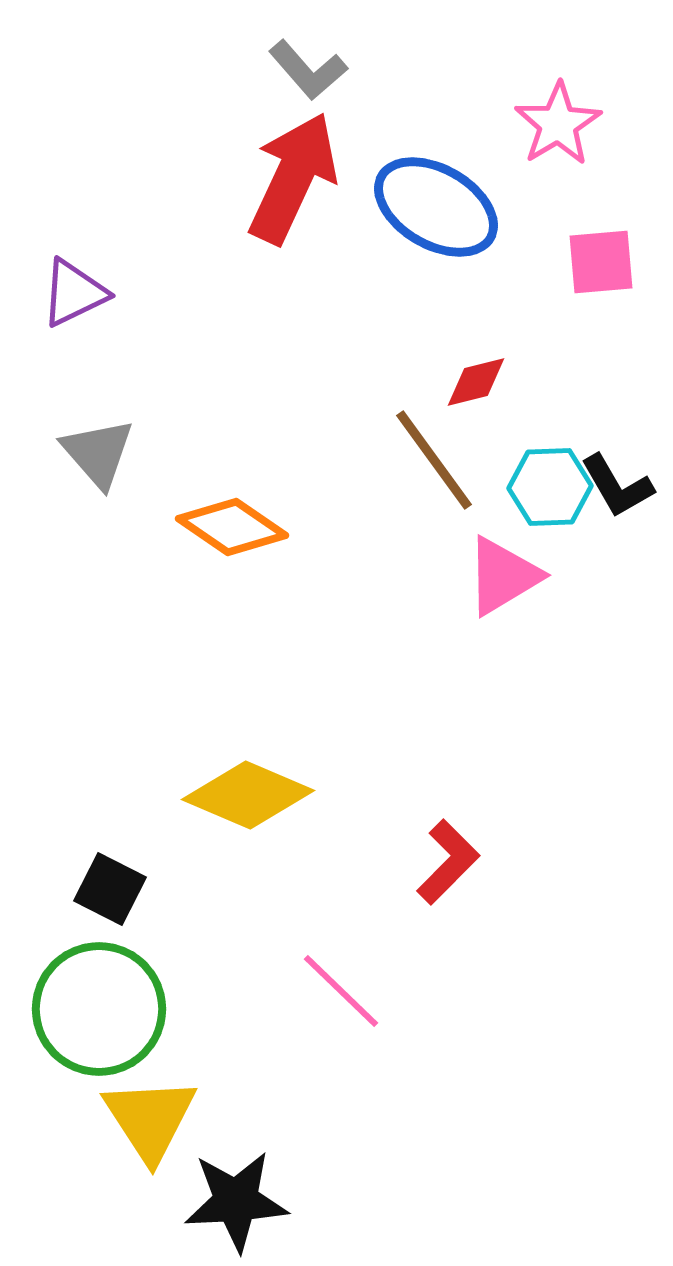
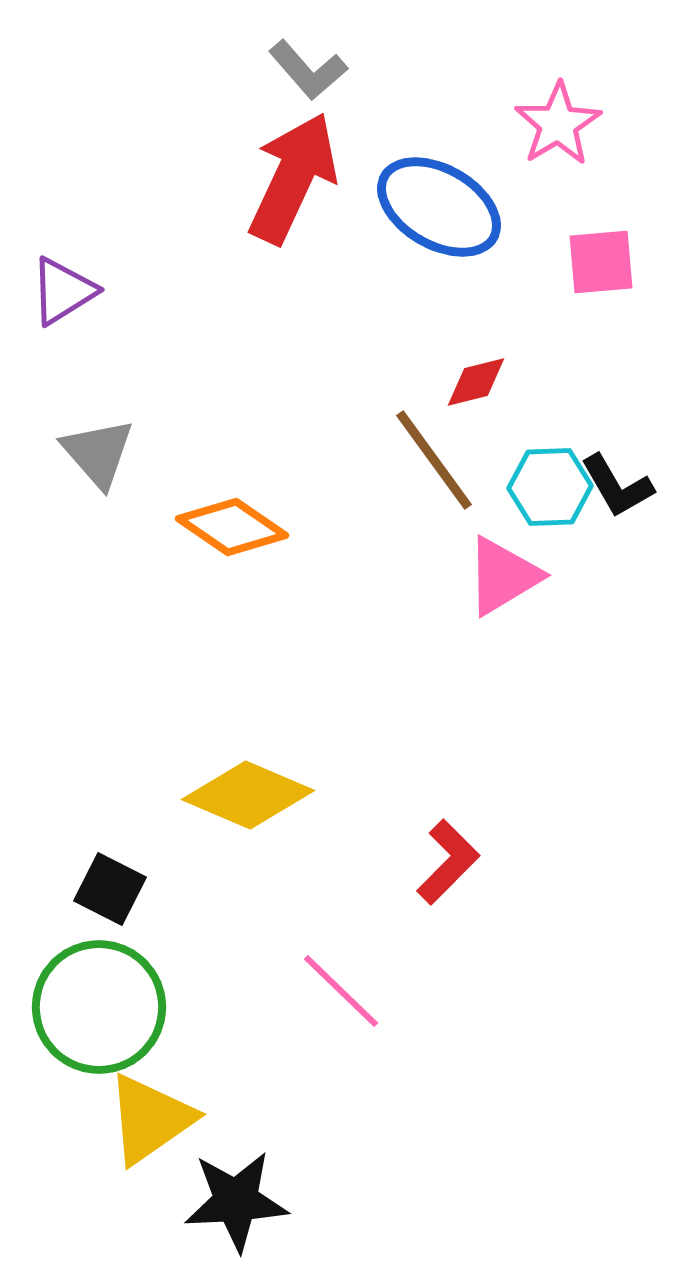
blue ellipse: moved 3 px right
purple triangle: moved 11 px left, 2 px up; rotated 6 degrees counterclockwise
green circle: moved 2 px up
yellow triangle: rotated 28 degrees clockwise
